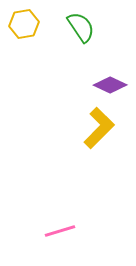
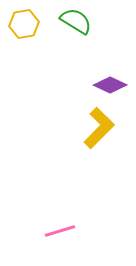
green semicircle: moved 5 px left, 6 px up; rotated 24 degrees counterclockwise
